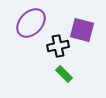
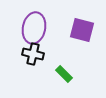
purple ellipse: moved 3 px right, 5 px down; rotated 32 degrees counterclockwise
black cross: moved 25 px left, 8 px down; rotated 25 degrees clockwise
